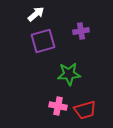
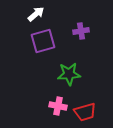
red trapezoid: moved 2 px down
